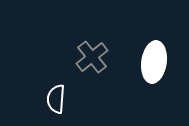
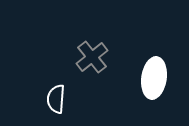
white ellipse: moved 16 px down
